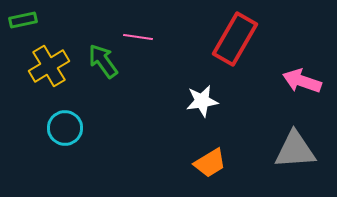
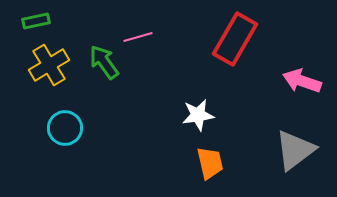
green rectangle: moved 13 px right, 1 px down
pink line: rotated 24 degrees counterclockwise
green arrow: moved 1 px right, 1 px down
yellow cross: moved 1 px up
white star: moved 4 px left, 14 px down
gray triangle: rotated 33 degrees counterclockwise
orange trapezoid: rotated 72 degrees counterclockwise
